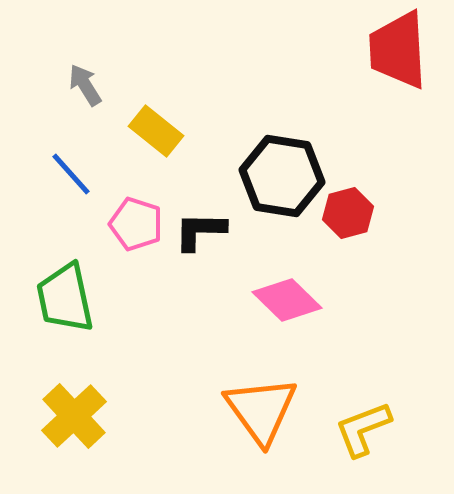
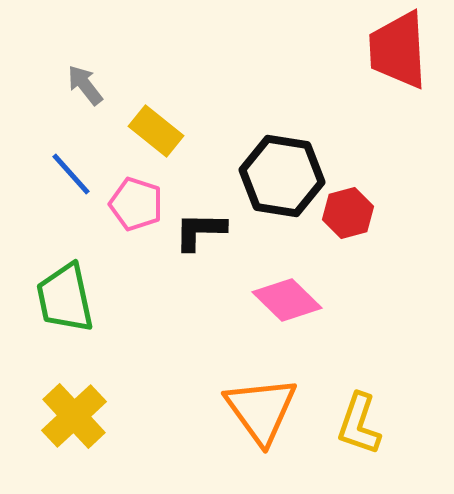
gray arrow: rotated 6 degrees counterclockwise
pink pentagon: moved 20 px up
yellow L-shape: moved 4 px left, 5 px up; rotated 50 degrees counterclockwise
